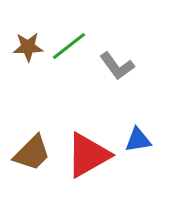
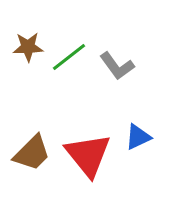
green line: moved 11 px down
blue triangle: moved 3 px up; rotated 16 degrees counterclockwise
red triangle: rotated 39 degrees counterclockwise
